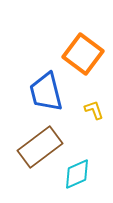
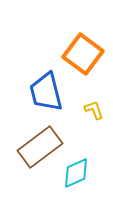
cyan diamond: moved 1 px left, 1 px up
